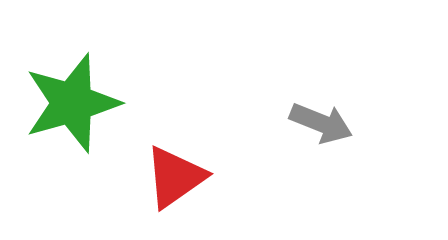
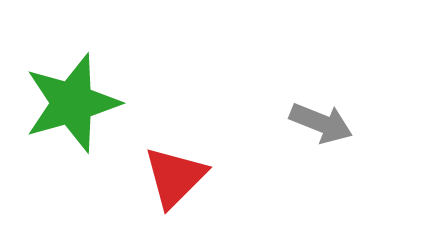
red triangle: rotated 10 degrees counterclockwise
